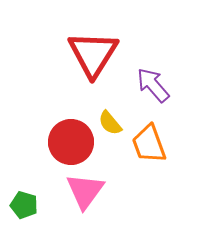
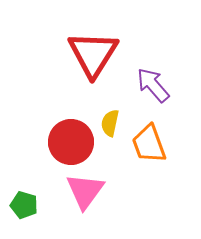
yellow semicircle: rotated 52 degrees clockwise
